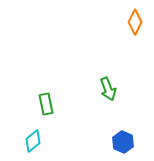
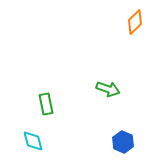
orange diamond: rotated 20 degrees clockwise
green arrow: rotated 50 degrees counterclockwise
cyan diamond: rotated 65 degrees counterclockwise
